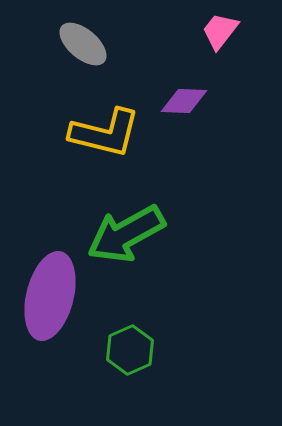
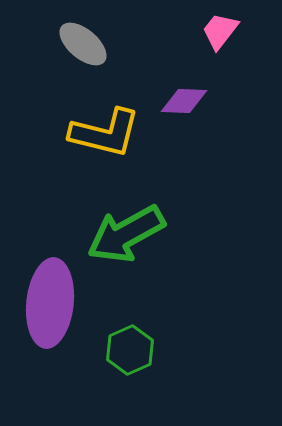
purple ellipse: moved 7 px down; rotated 8 degrees counterclockwise
